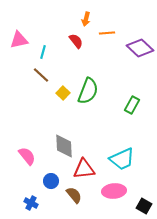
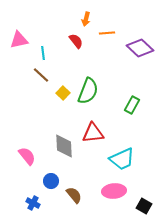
cyan line: moved 1 px down; rotated 24 degrees counterclockwise
red triangle: moved 9 px right, 36 px up
blue cross: moved 2 px right
